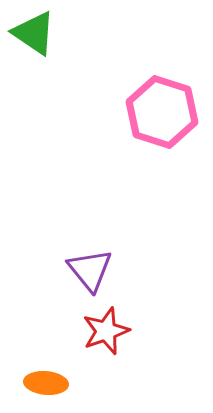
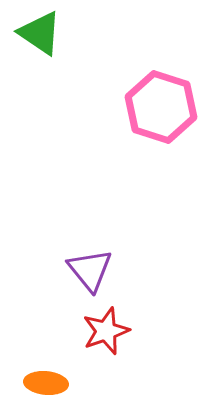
green triangle: moved 6 px right
pink hexagon: moved 1 px left, 5 px up
